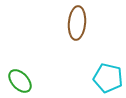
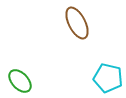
brown ellipse: rotated 32 degrees counterclockwise
